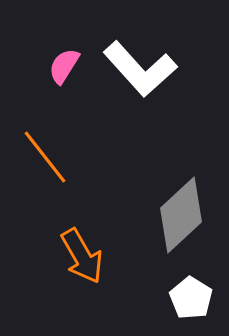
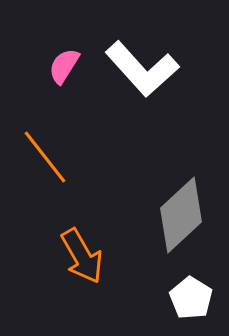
white L-shape: moved 2 px right
